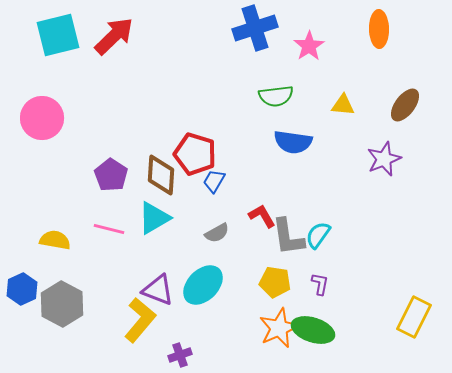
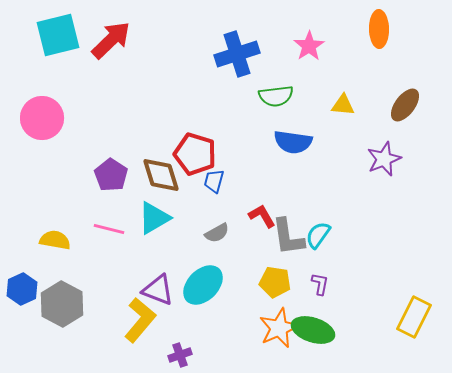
blue cross: moved 18 px left, 26 px down
red arrow: moved 3 px left, 4 px down
brown diamond: rotated 21 degrees counterclockwise
blue trapezoid: rotated 15 degrees counterclockwise
